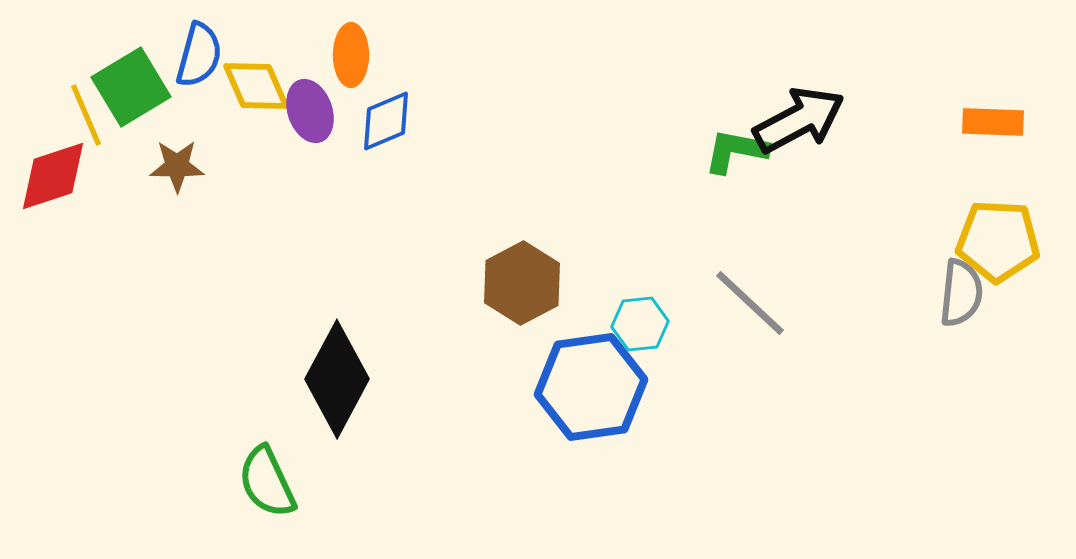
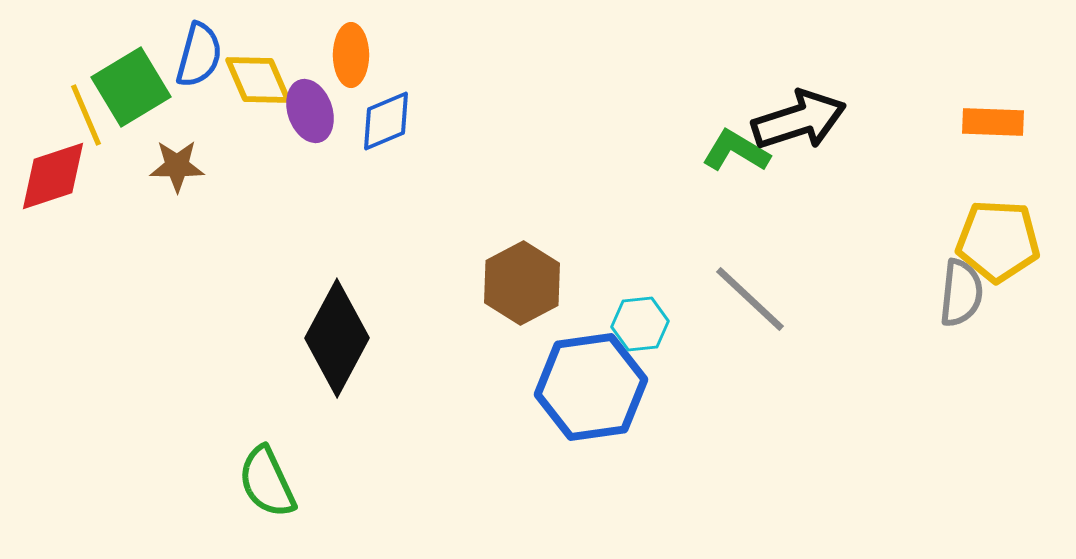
yellow diamond: moved 2 px right, 6 px up
black arrow: rotated 10 degrees clockwise
green L-shape: rotated 20 degrees clockwise
gray line: moved 4 px up
black diamond: moved 41 px up
